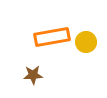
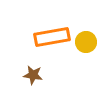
brown star: rotated 12 degrees clockwise
